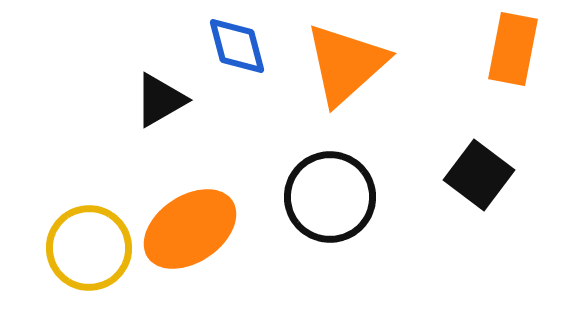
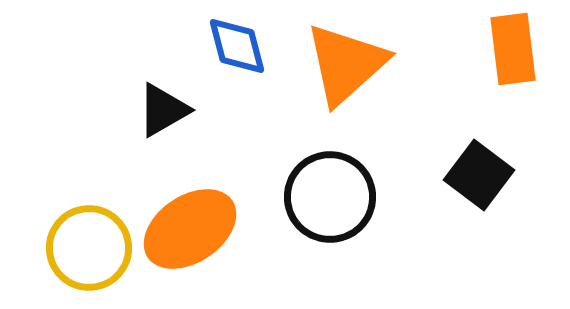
orange rectangle: rotated 18 degrees counterclockwise
black triangle: moved 3 px right, 10 px down
